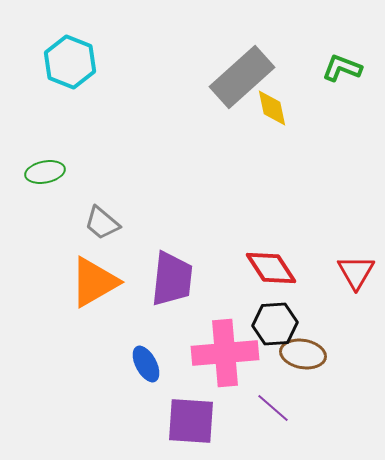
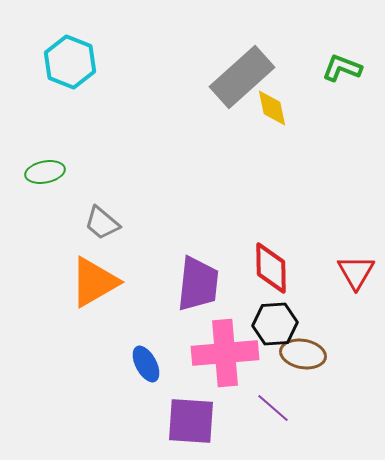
red diamond: rotated 32 degrees clockwise
purple trapezoid: moved 26 px right, 5 px down
